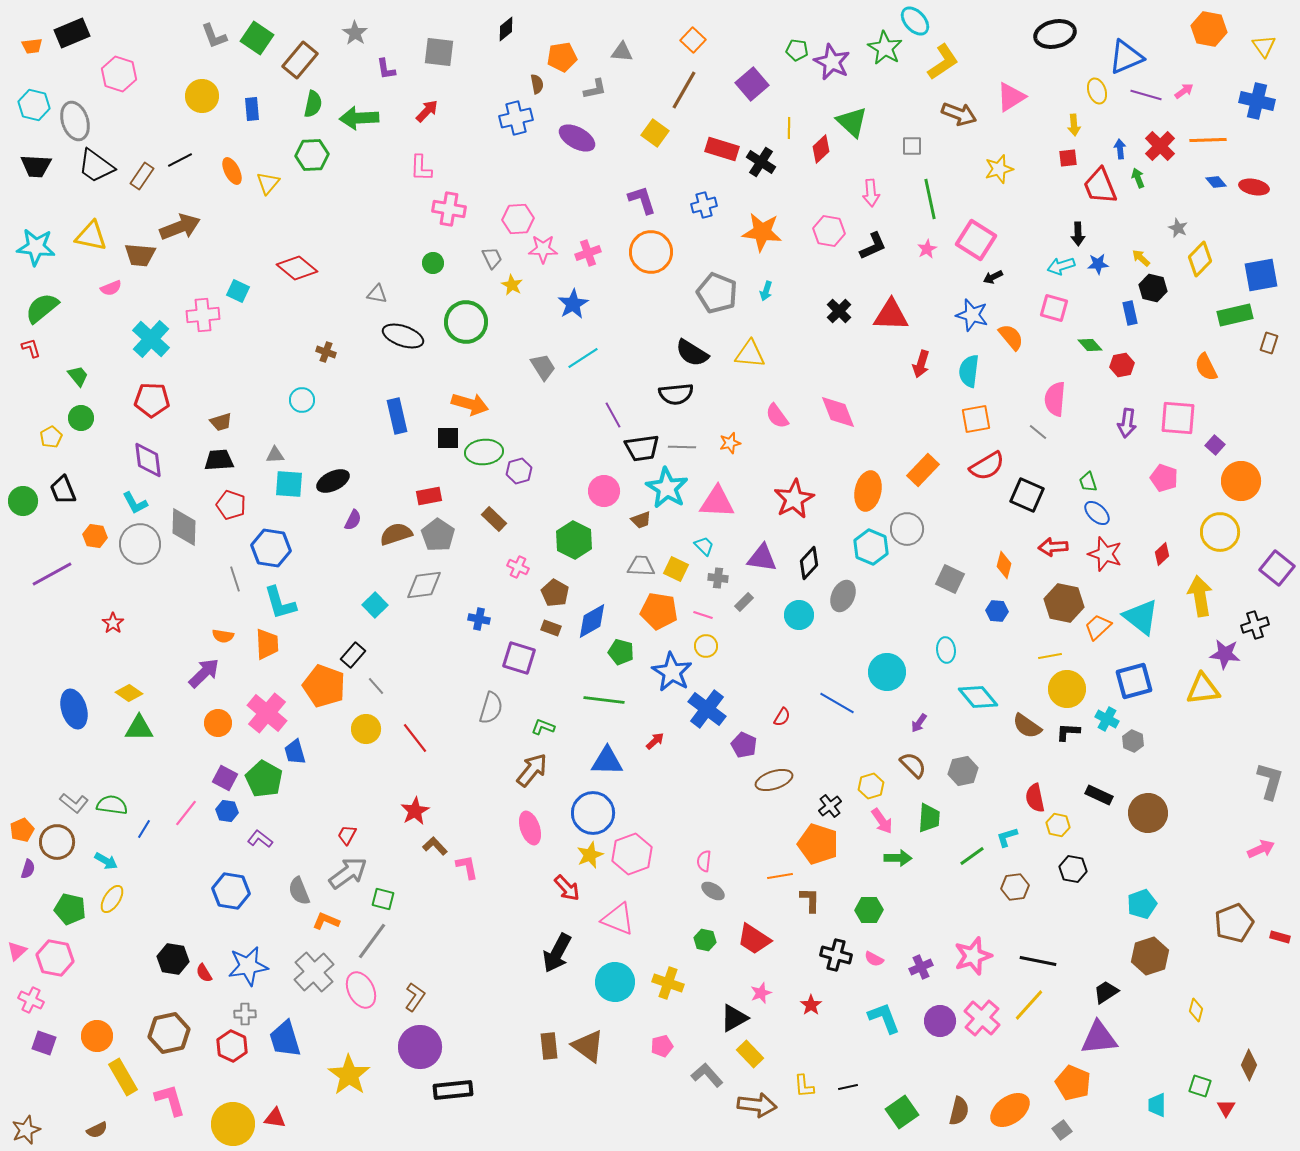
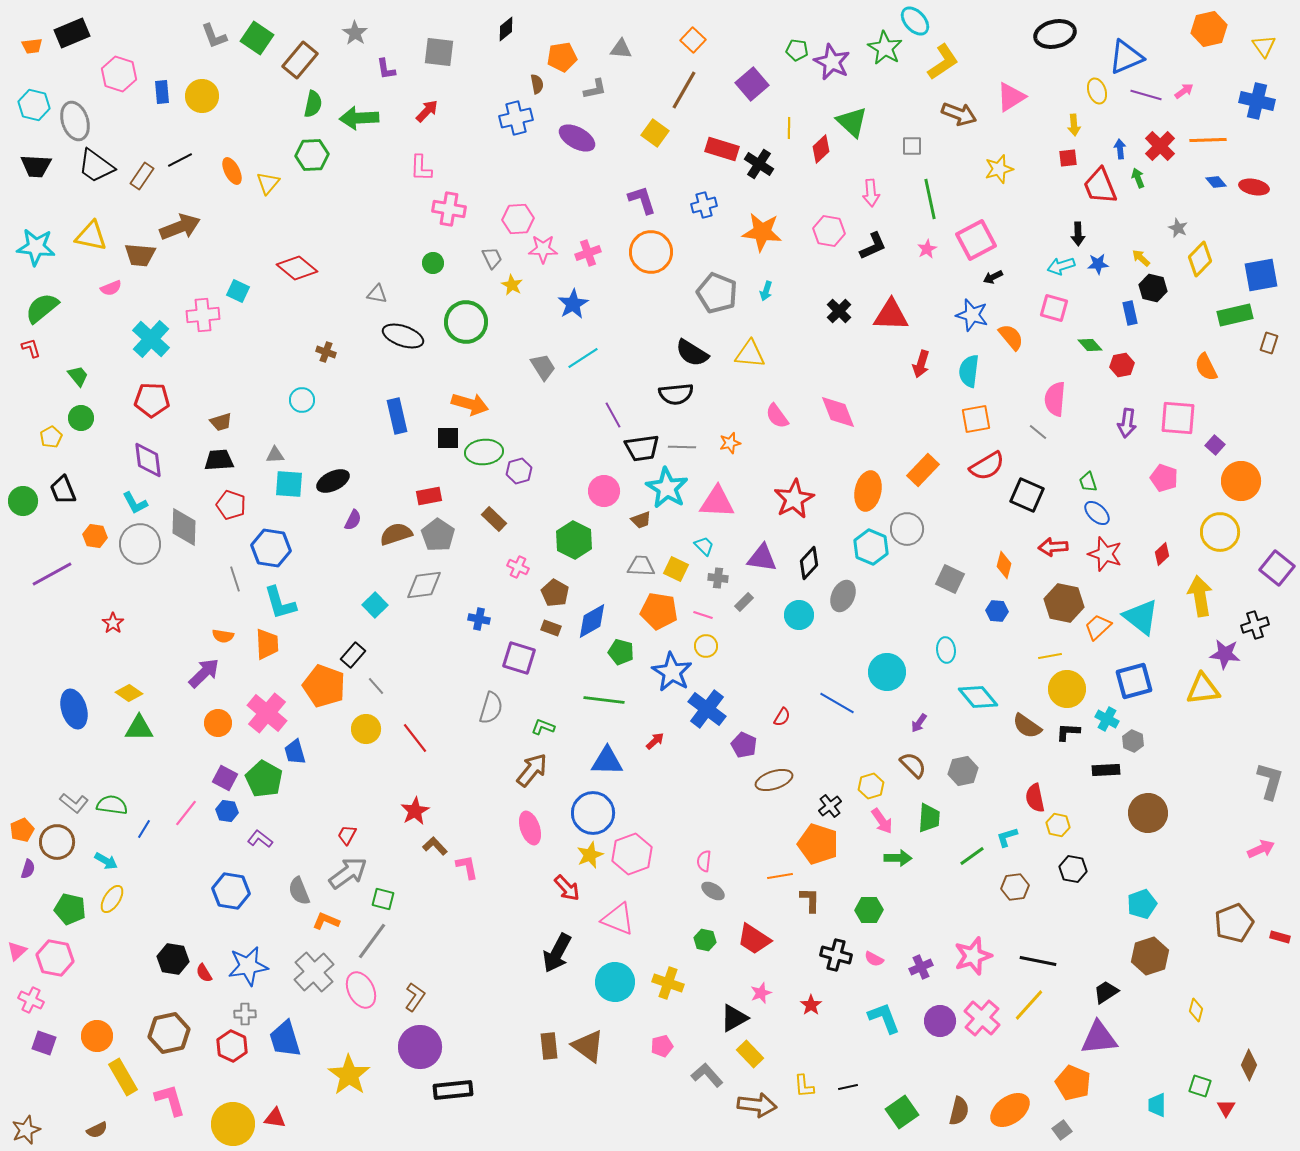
orange hexagon at (1209, 29): rotated 24 degrees counterclockwise
gray triangle at (622, 52): moved 1 px left, 3 px up
blue rectangle at (252, 109): moved 90 px left, 17 px up
black cross at (761, 162): moved 2 px left, 2 px down
pink square at (976, 240): rotated 30 degrees clockwise
black rectangle at (1099, 795): moved 7 px right, 25 px up; rotated 28 degrees counterclockwise
